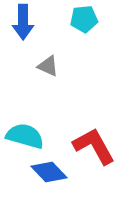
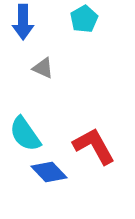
cyan pentagon: rotated 24 degrees counterclockwise
gray triangle: moved 5 px left, 2 px down
cyan semicircle: moved 2 px up; rotated 141 degrees counterclockwise
